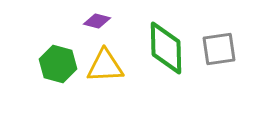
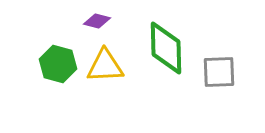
gray square: moved 23 px down; rotated 6 degrees clockwise
